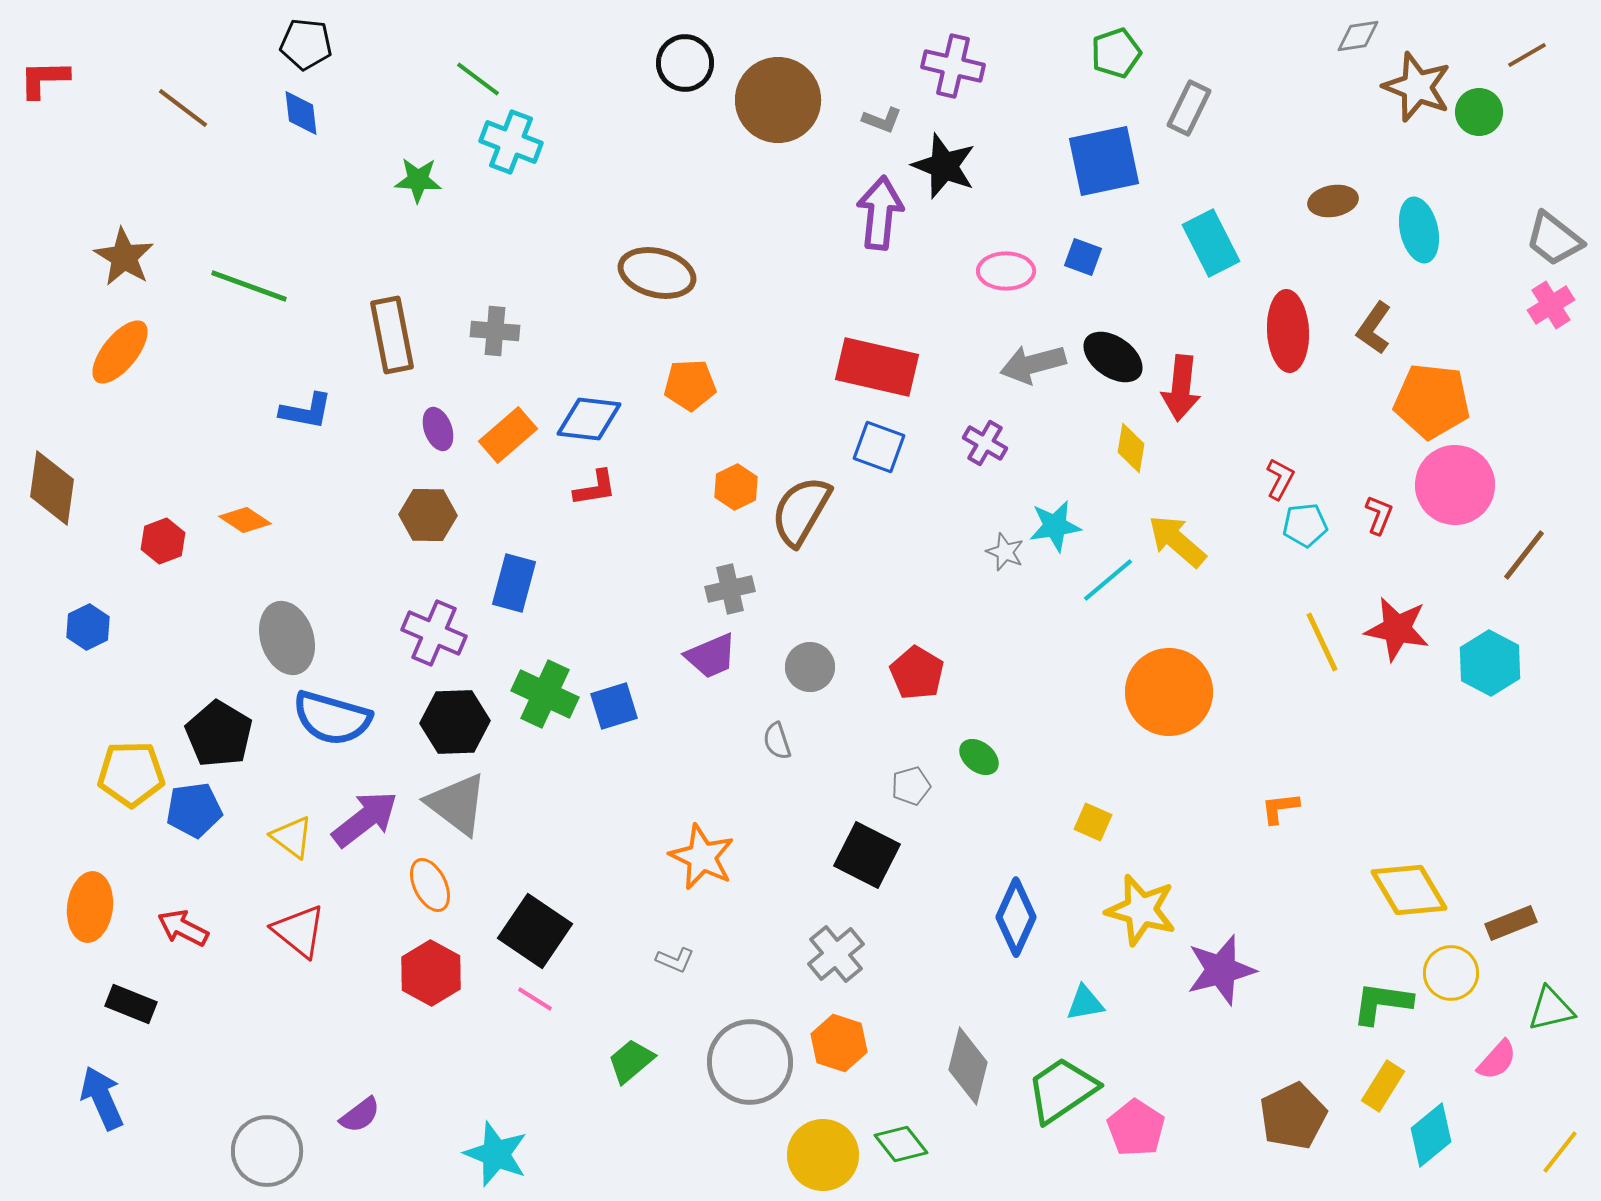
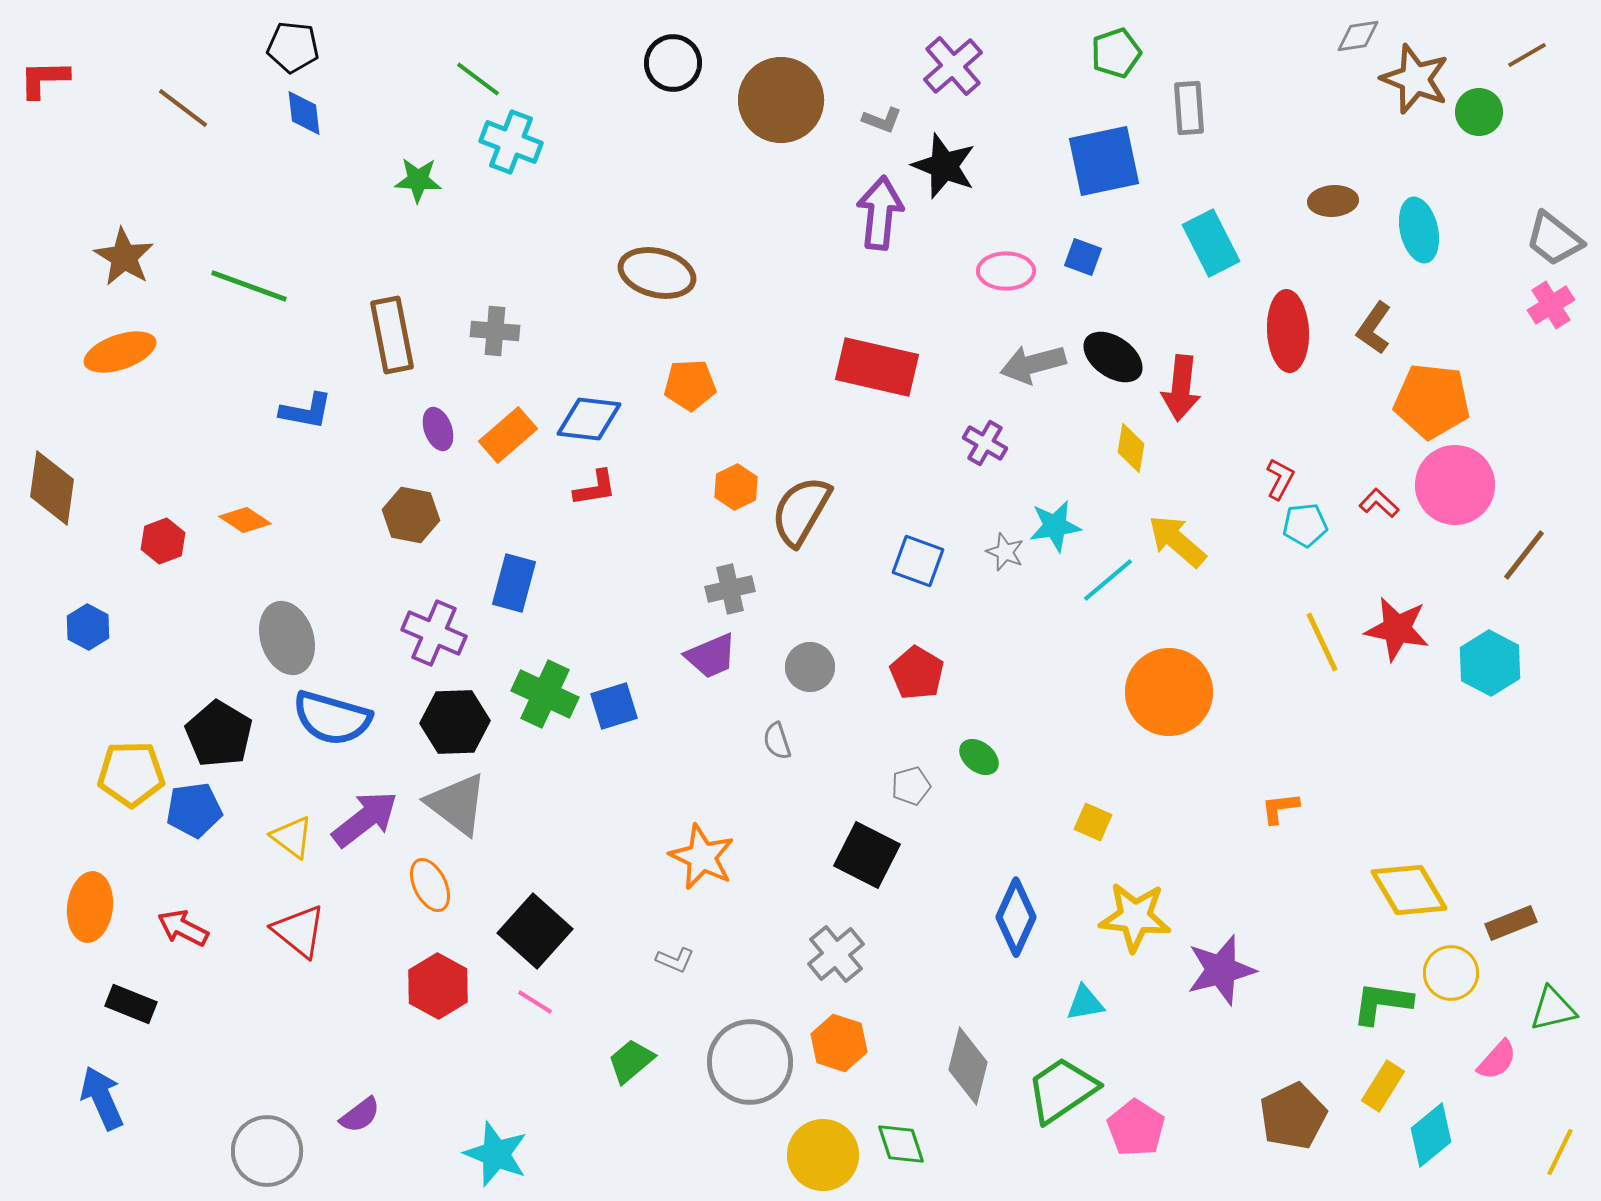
black pentagon at (306, 44): moved 13 px left, 3 px down
black circle at (685, 63): moved 12 px left
purple cross at (953, 66): rotated 36 degrees clockwise
brown star at (1417, 87): moved 2 px left, 8 px up
brown circle at (778, 100): moved 3 px right
gray rectangle at (1189, 108): rotated 30 degrees counterclockwise
blue diamond at (301, 113): moved 3 px right
brown ellipse at (1333, 201): rotated 6 degrees clockwise
orange ellipse at (120, 352): rotated 32 degrees clockwise
blue square at (879, 447): moved 39 px right, 114 px down
brown hexagon at (428, 515): moved 17 px left; rotated 10 degrees clockwise
red L-shape at (1379, 515): moved 12 px up; rotated 69 degrees counterclockwise
blue hexagon at (88, 627): rotated 6 degrees counterclockwise
yellow star at (1141, 910): moved 6 px left, 7 px down; rotated 10 degrees counterclockwise
black square at (535, 931): rotated 8 degrees clockwise
red hexagon at (431, 973): moved 7 px right, 13 px down
pink line at (535, 999): moved 3 px down
green triangle at (1551, 1009): moved 2 px right
green diamond at (901, 1144): rotated 20 degrees clockwise
yellow line at (1560, 1152): rotated 12 degrees counterclockwise
